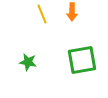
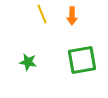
orange arrow: moved 4 px down
